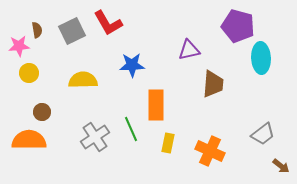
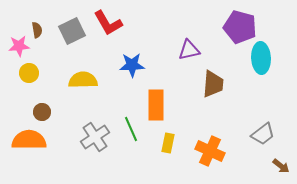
purple pentagon: moved 2 px right, 1 px down
